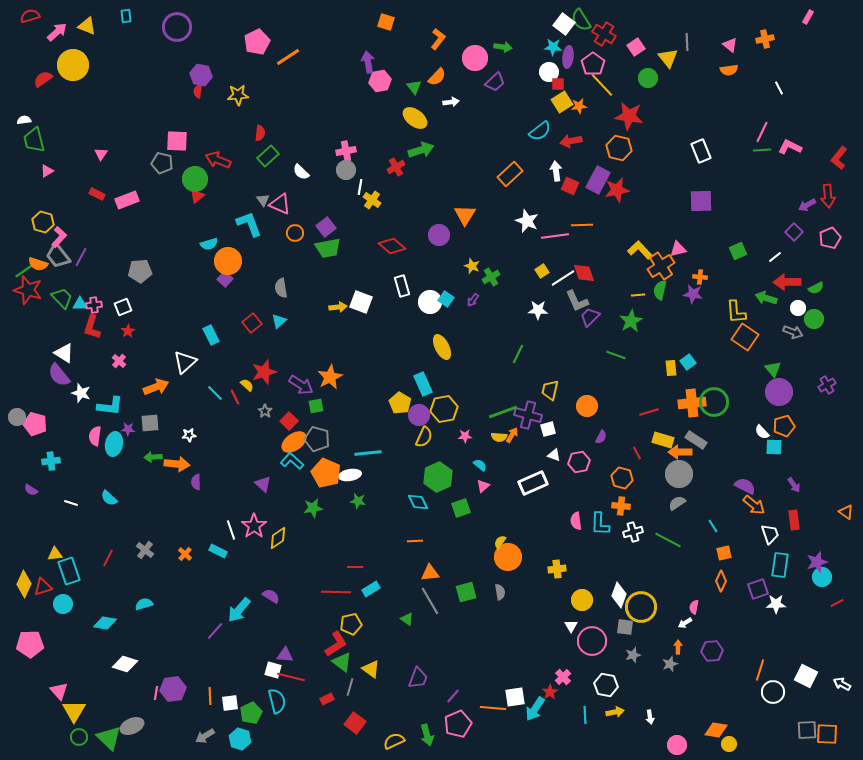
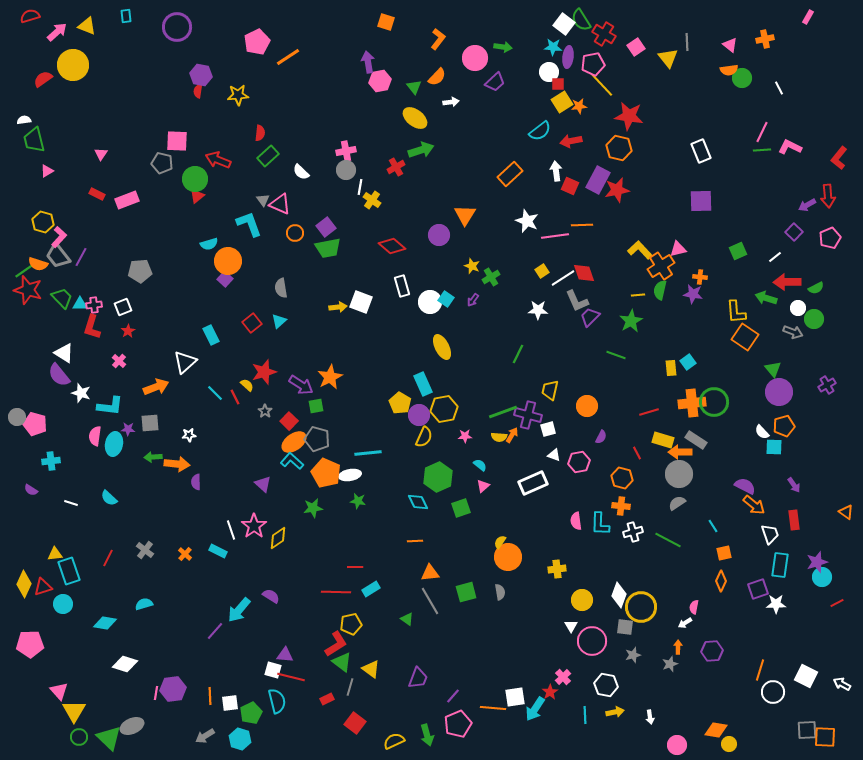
pink pentagon at (593, 64): rotated 25 degrees clockwise
green circle at (648, 78): moved 94 px right
orange square at (827, 734): moved 2 px left, 3 px down
